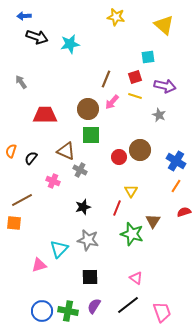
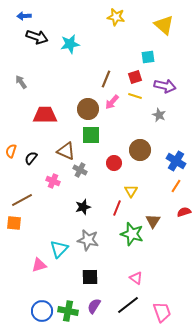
red circle at (119, 157): moved 5 px left, 6 px down
